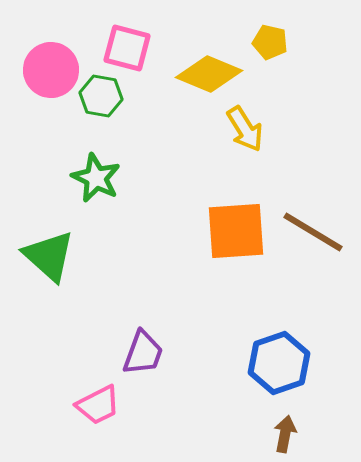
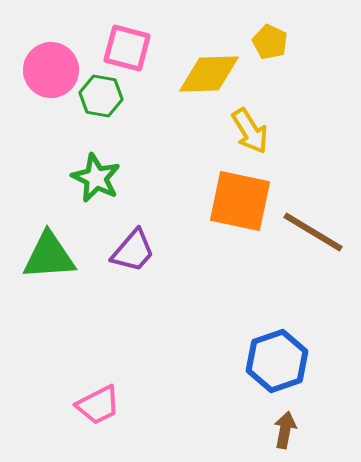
yellow pentagon: rotated 12 degrees clockwise
yellow diamond: rotated 24 degrees counterclockwise
yellow arrow: moved 5 px right, 2 px down
orange square: moved 4 px right, 30 px up; rotated 16 degrees clockwise
green triangle: rotated 46 degrees counterclockwise
purple trapezoid: moved 10 px left, 102 px up; rotated 21 degrees clockwise
blue hexagon: moved 2 px left, 2 px up
brown arrow: moved 4 px up
